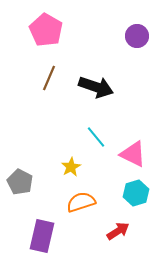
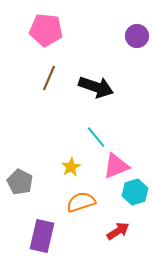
pink pentagon: rotated 24 degrees counterclockwise
pink triangle: moved 17 px left, 12 px down; rotated 48 degrees counterclockwise
cyan hexagon: moved 1 px left, 1 px up
